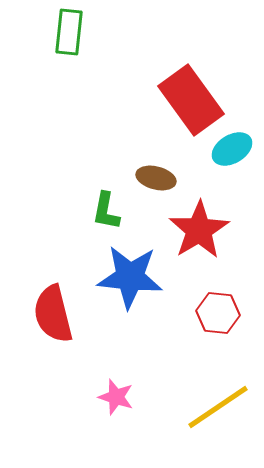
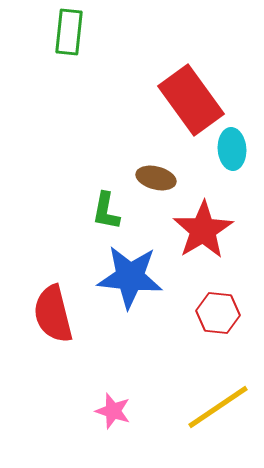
cyan ellipse: rotated 63 degrees counterclockwise
red star: moved 4 px right
pink star: moved 3 px left, 14 px down
